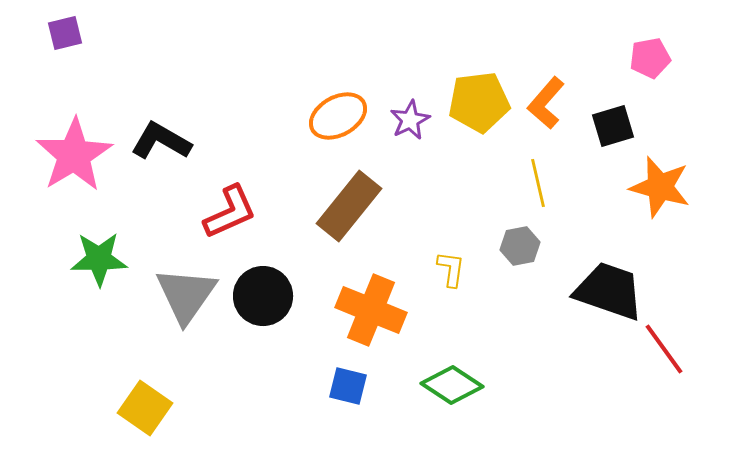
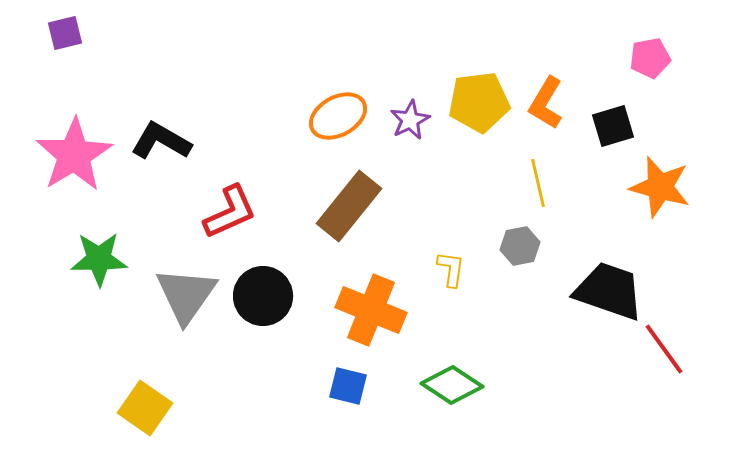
orange L-shape: rotated 10 degrees counterclockwise
